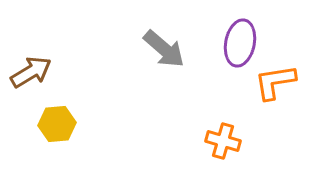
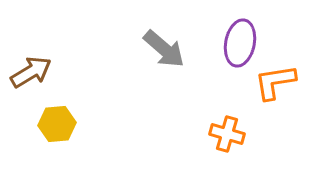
orange cross: moved 4 px right, 7 px up
